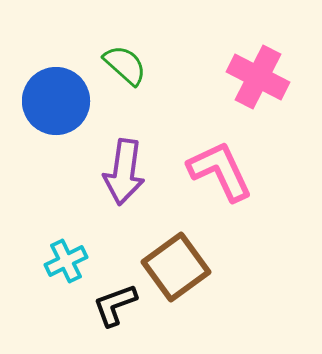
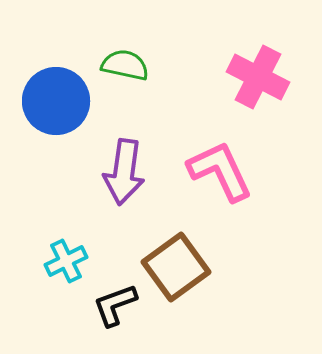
green semicircle: rotated 30 degrees counterclockwise
